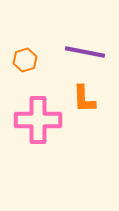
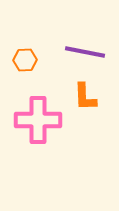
orange hexagon: rotated 15 degrees clockwise
orange L-shape: moved 1 px right, 2 px up
